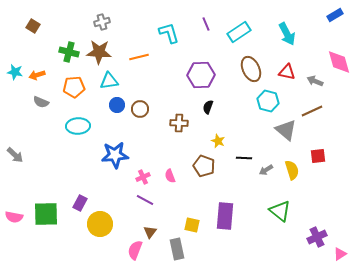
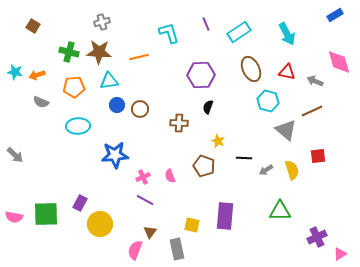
green triangle at (280, 211): rotated 40 degrees counterclockwise
